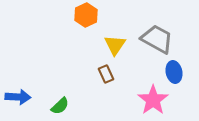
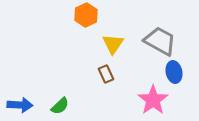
gray trapezoid: moved 3 px right, 2 px down
yellow triangle: moved 2 px left, 1 px up
blue arrow: moved 2 px right, 8 px down
